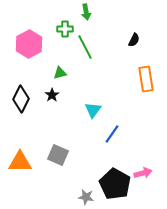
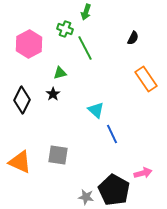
green arrow: rotated 28 degrees clockwise
green cross: rotated 21 degrees clockwise
black semicircle: moved 1 px left, 2 px up
green line: moved 1 px down
orange rectangle: rotated 25 degrees counterclockwise
black star: moved 1 px right, 1 px up
black diamond: moved 1 px right, 1 px down
cyan triangle: moved 3 px right; rotated 24 degrees counterclockwise
blue line: rotated 60 degrees counterclockwise
gray square: rotated 15 degrees counterclockwise
orange triangle: rotated 25 degrees clockwise
black pentagon: moved 1 px left, 6 px down
